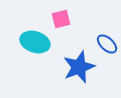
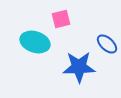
blue star: rotated 20 degrees clockwise
